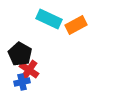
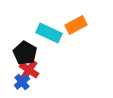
cyan rectangle: moved 14 px down
black pentagon: moved 5 px right, 1 px up
blue cross: rotated 28 degrees counterclockwise
